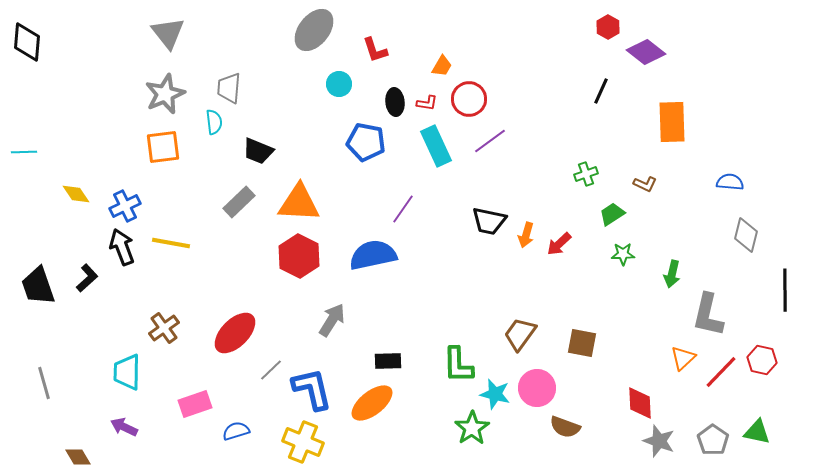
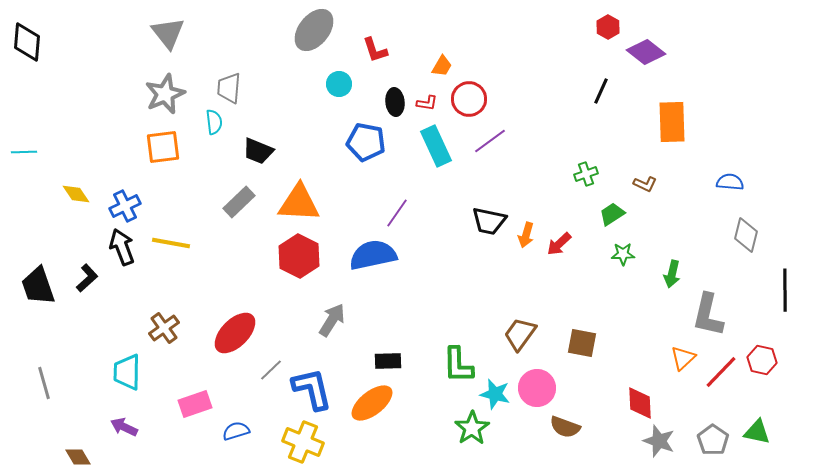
purple line at (403, 209): moved 6 px left, 4 px down
